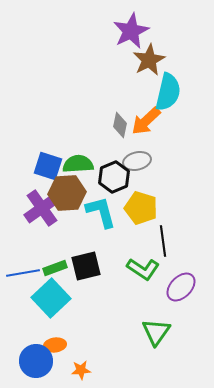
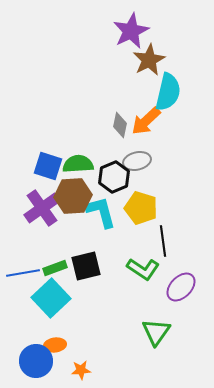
brown hexagon: moved 6 px right, 3 px down
